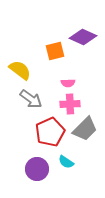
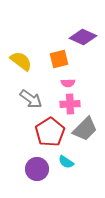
orange square: moved 4 px right, 8 px down
yellow semicircle: moved 1 px right, 9 px up
red pentagon: rotated 8 degrees counterclockwise
